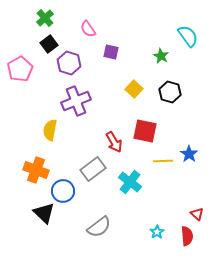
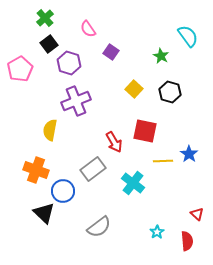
purple square: rotated 21 degrees clockwise
cyan cross: moved 3 px right, 1 px down
red semicircle: moved 5 px down
